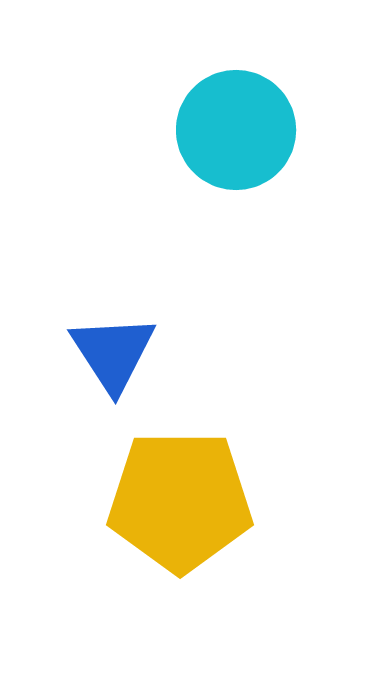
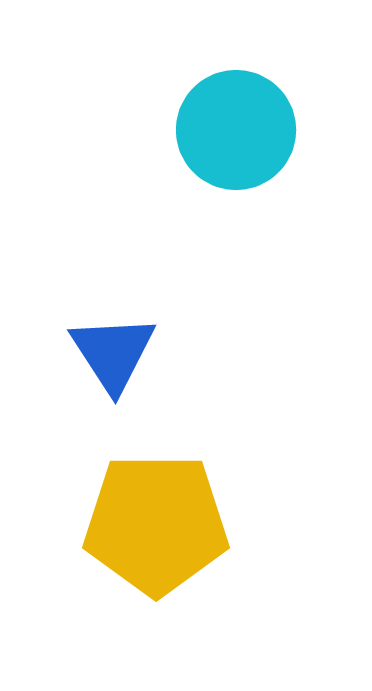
yellow pentagon: moved 24 px left, 23 px down
